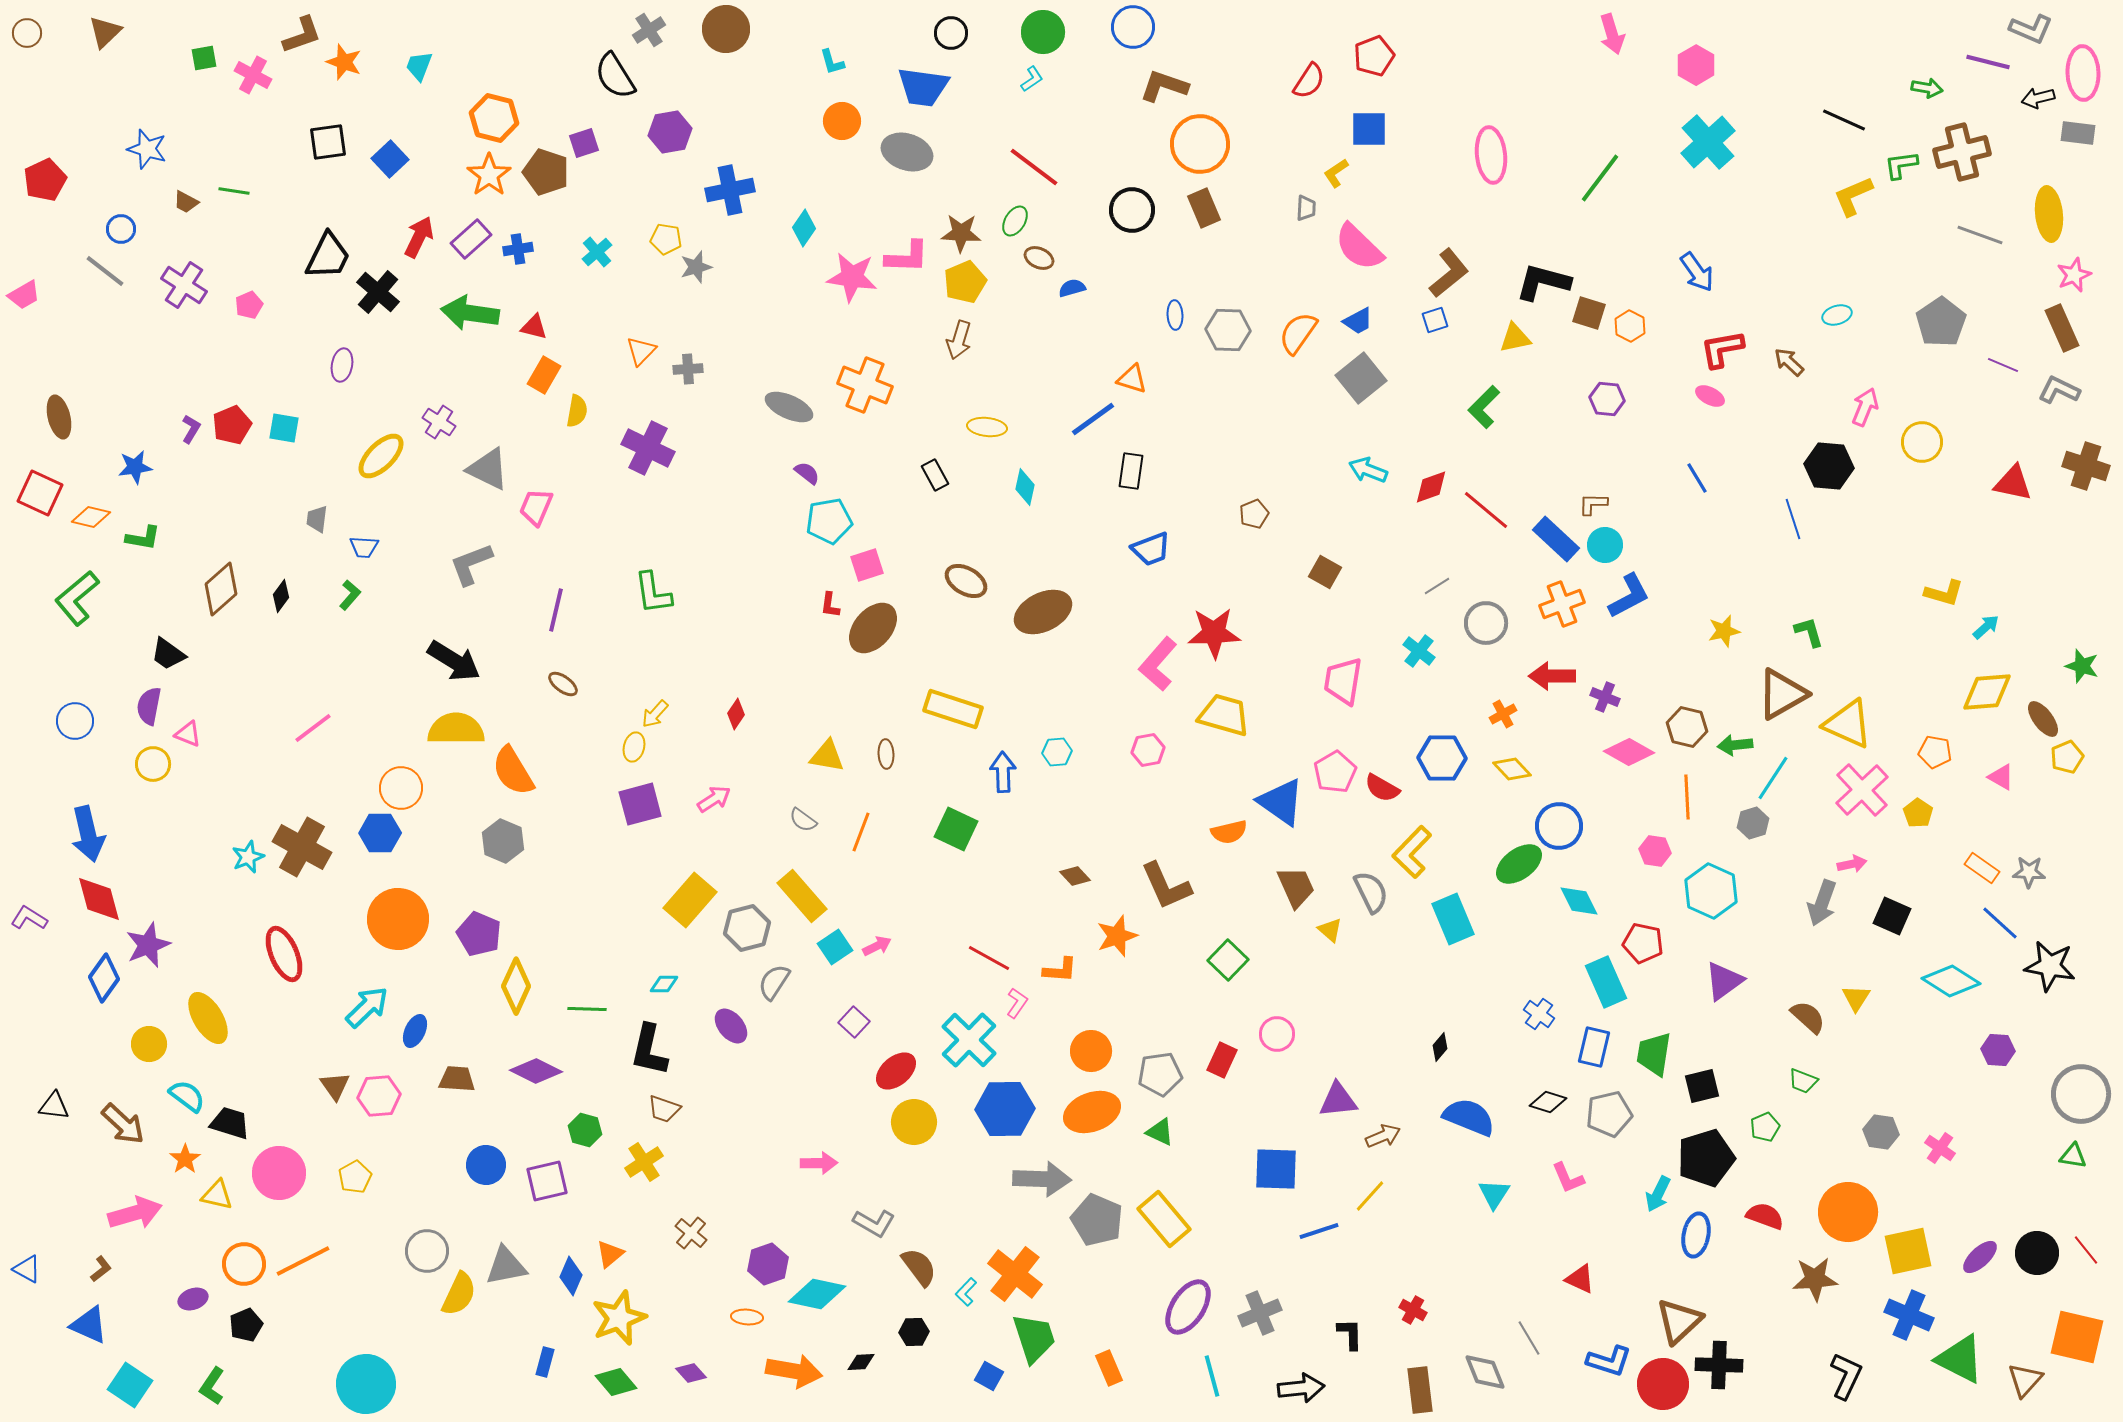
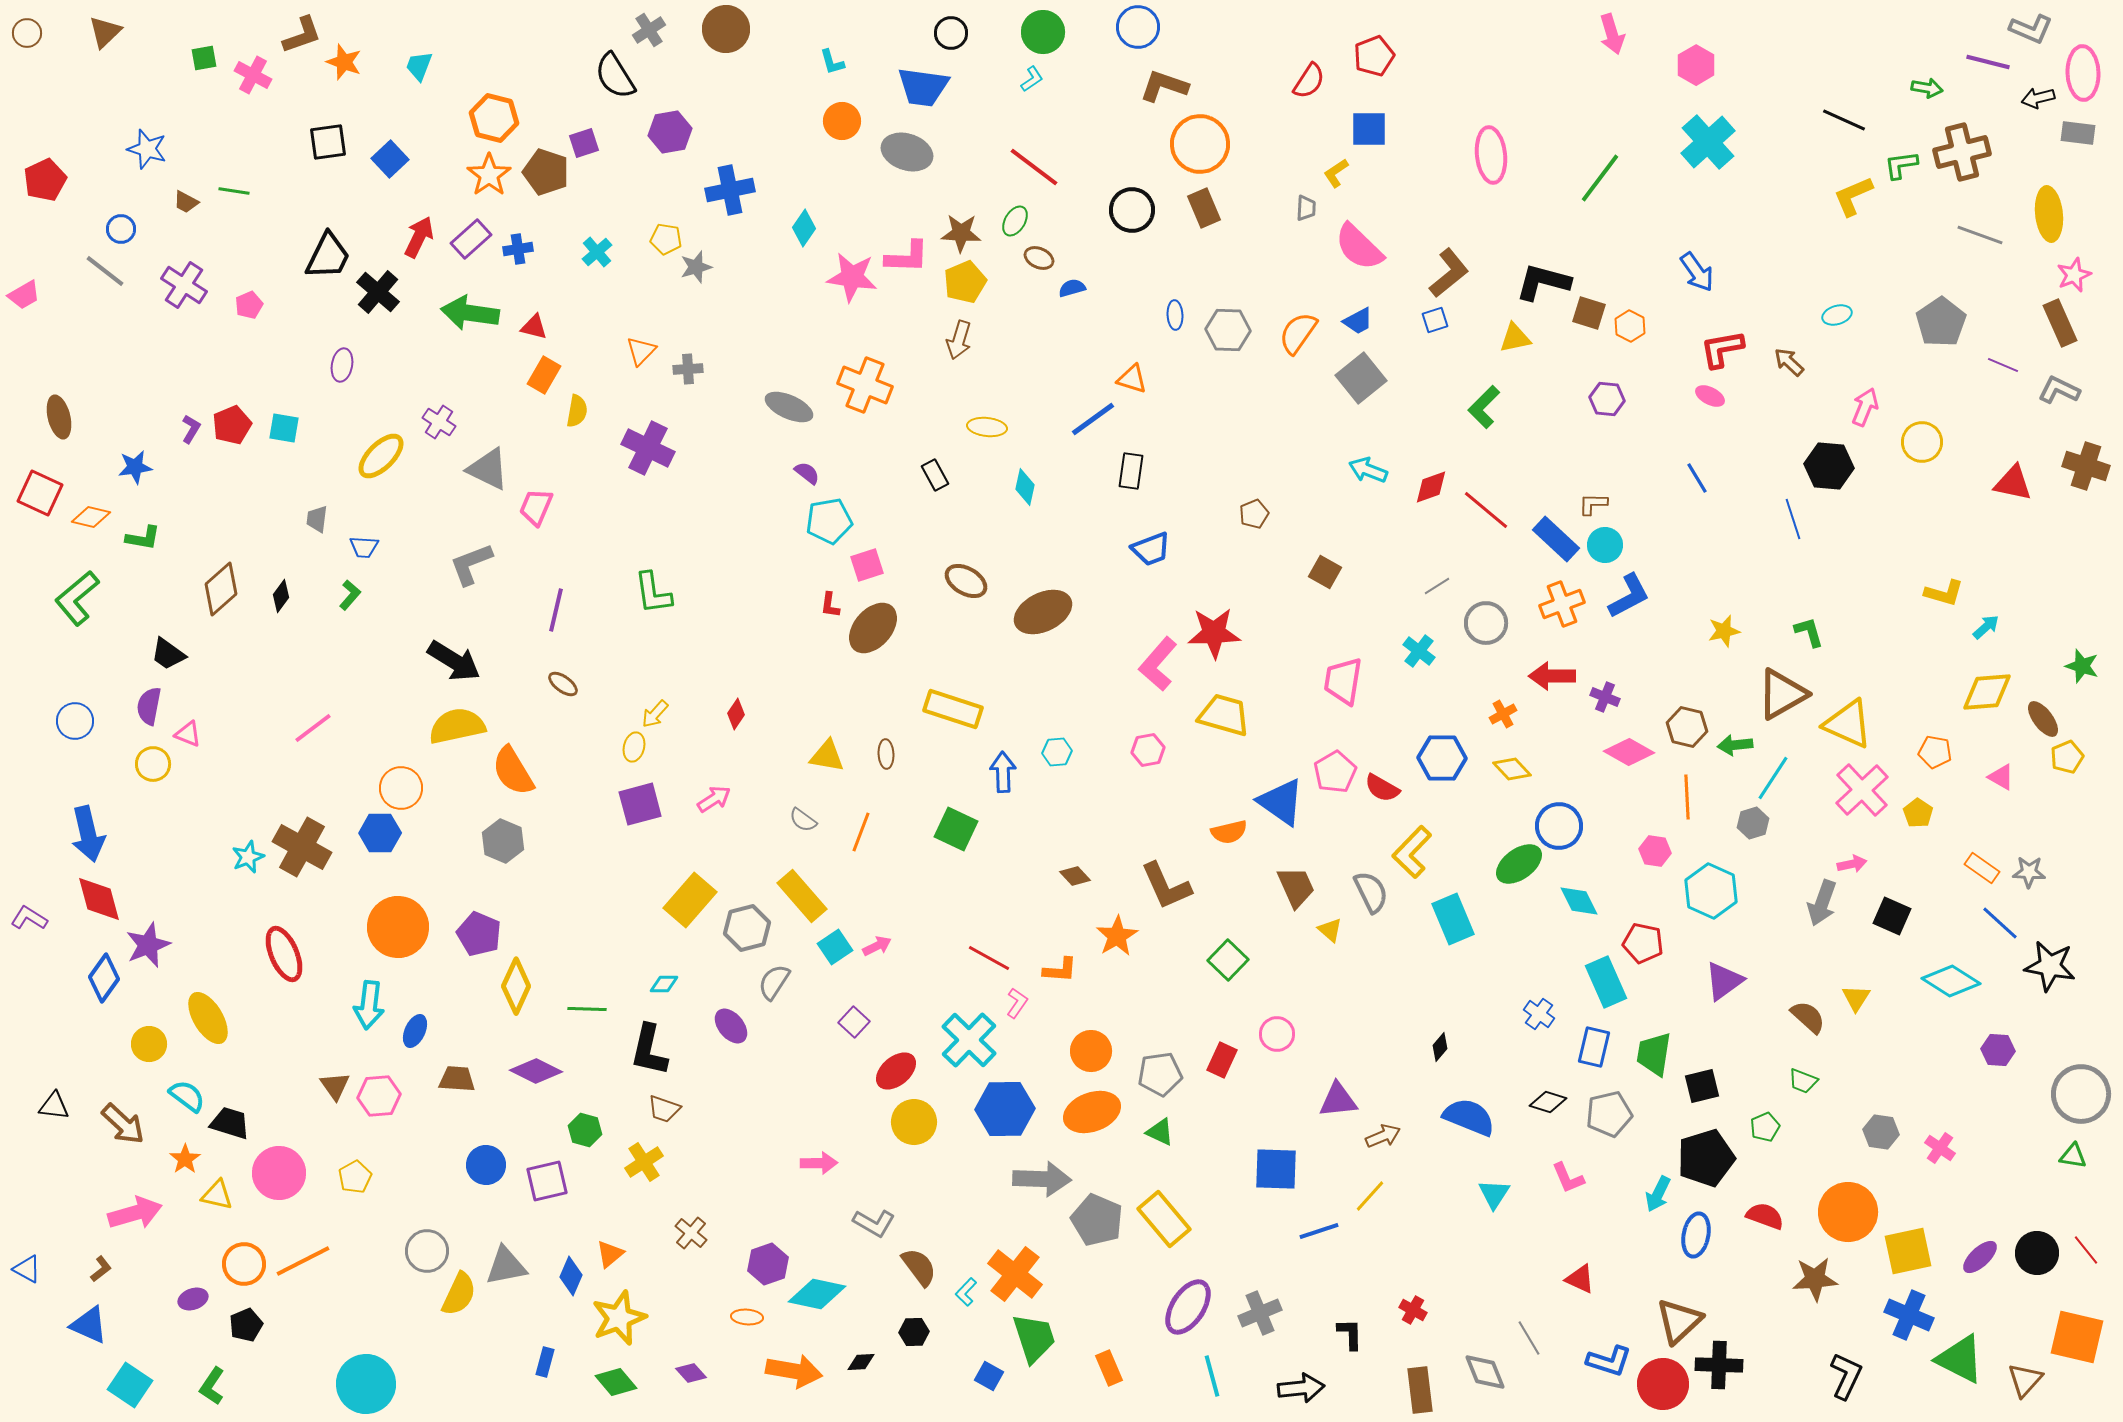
blue circle at (1133, 27): moved 5 px right
brown rectangle at (2062, 328): moved 2 px left, 5 px up
yellow semicircle at (456, 729): moved 1 px right, 3 px up; rotated 12 degrees counterclockwise
orange circle at (398, 919): moved 8 px down
orange star at (1117, 936): rotated 12 degrees counterclockwise
cyan arrow at (367, 1007): moved 2 px right, 2 px up; rotated 141 degrees clockwise
